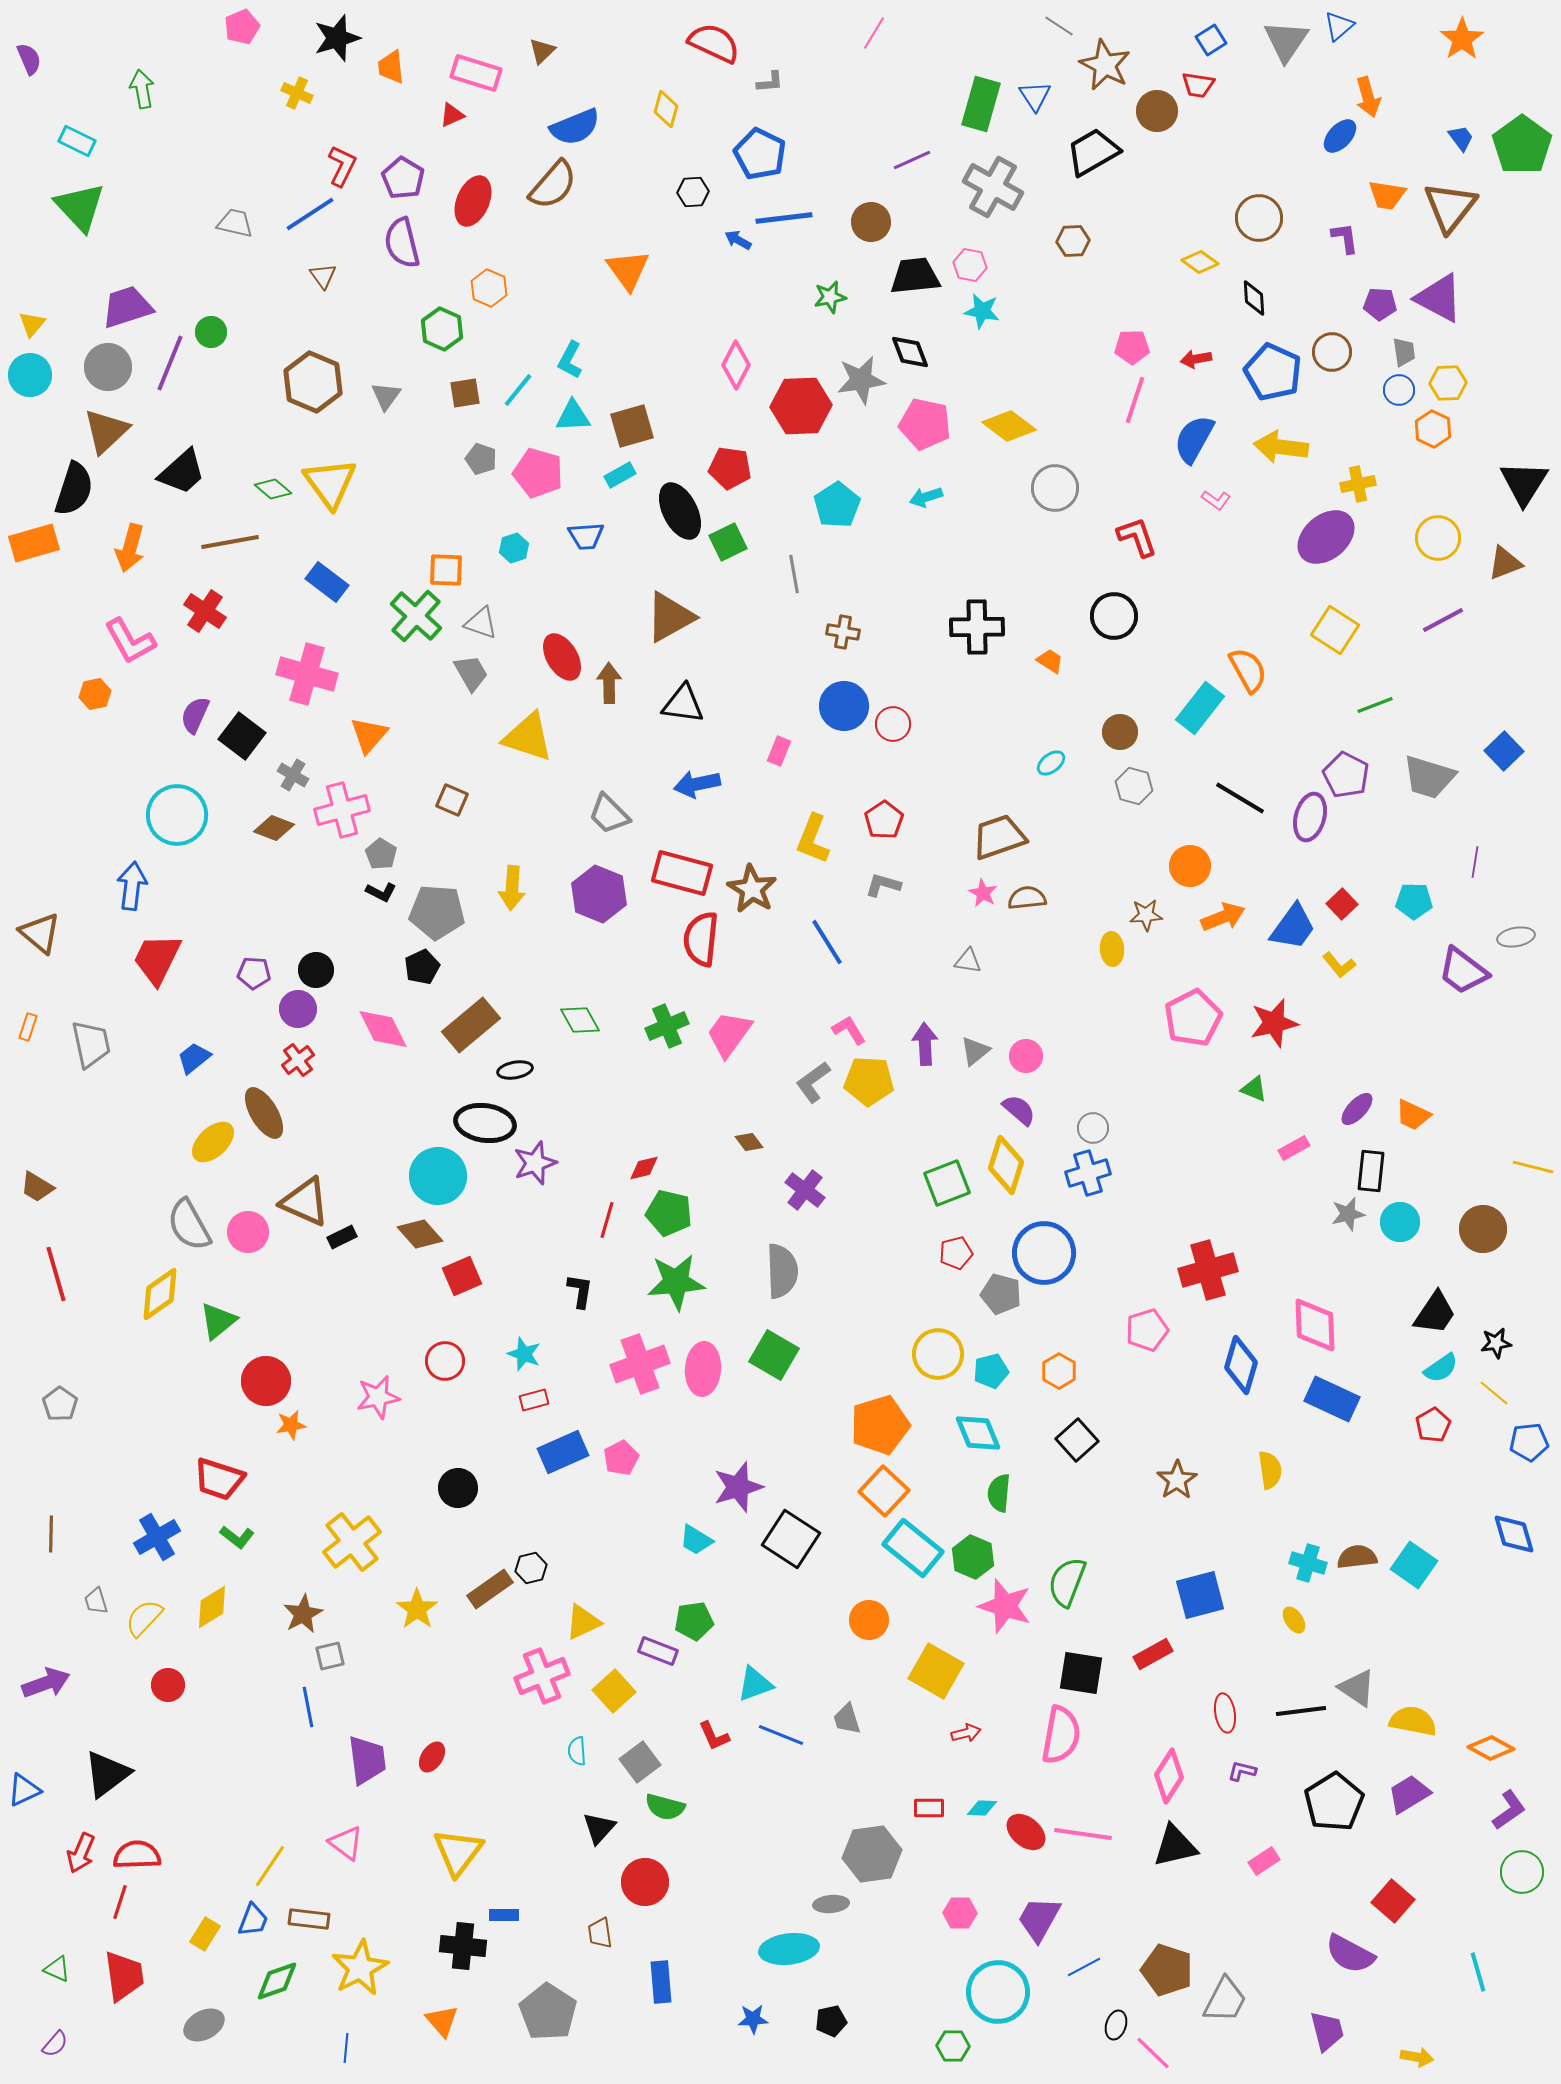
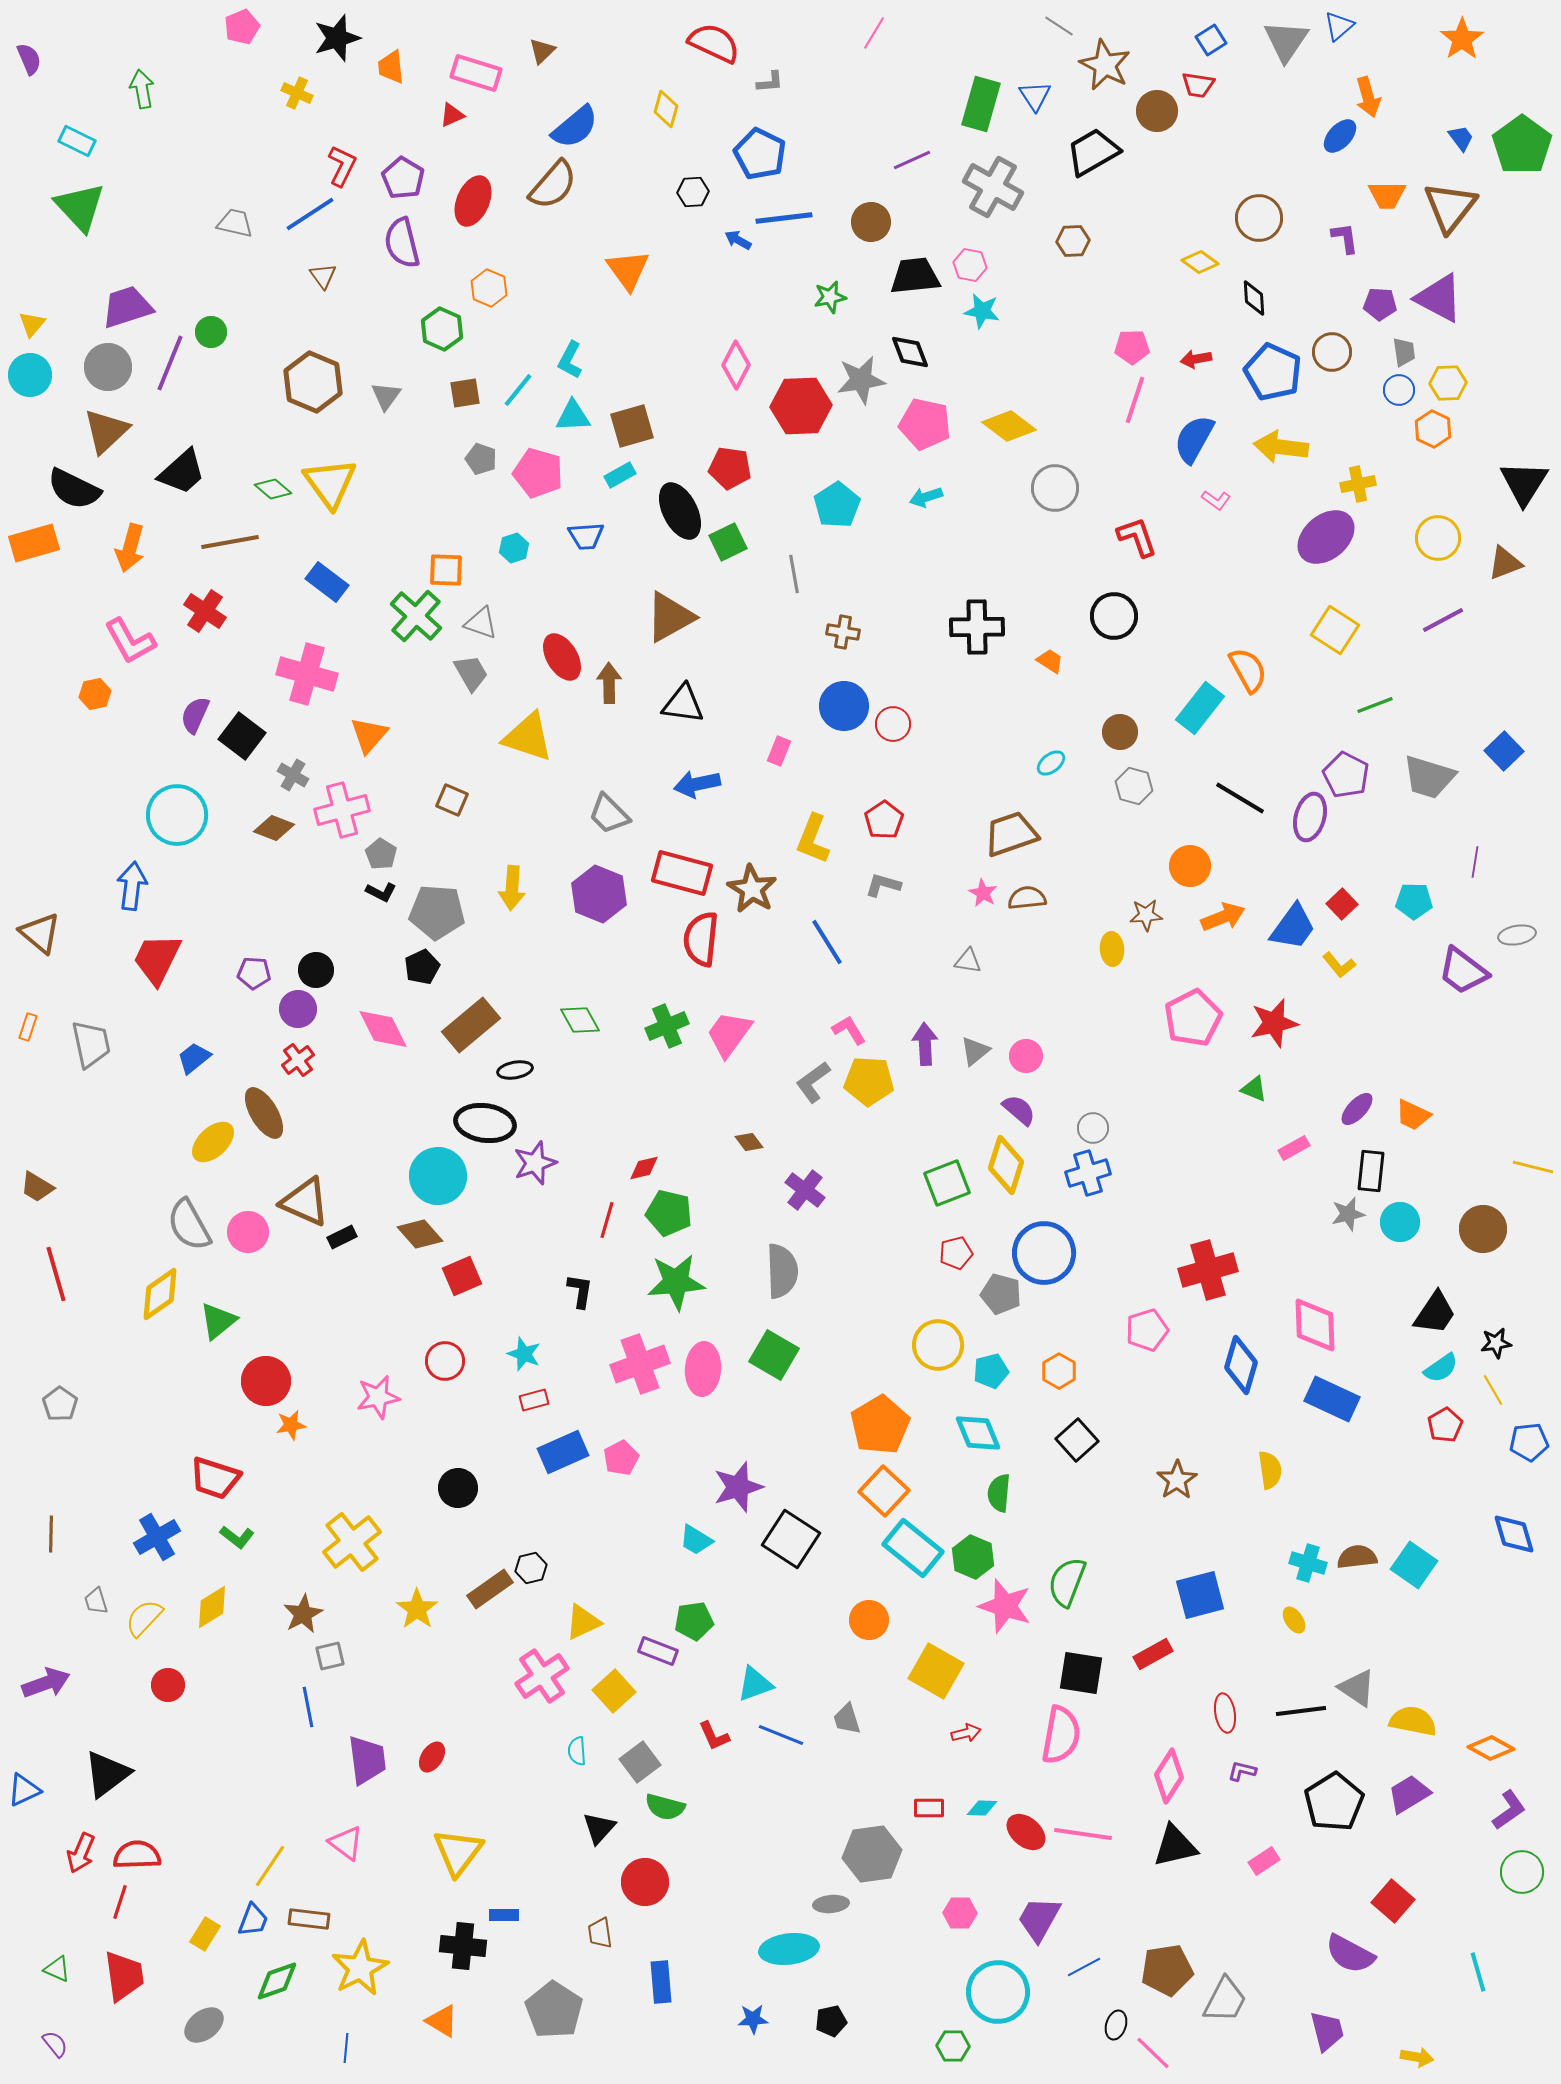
blue semicircle at (575, 127): rotated 18 degrees counterclockwise
orange trapezoid at (1387, 195): rotated 9 degrees counterclockwise
black semicircle at (74, 489): rotated 98 degrees clockwise
brown trapezoid at (999, 837): moved 12 px right, 3 px up
gray ellipse at (1516, 937): moved 1 px right, 2 px up
yellow circle at (938, 1354): moved 9 px up
yellow line at (1494, 1393): moved 1 px left, 3 px up; rotated 20 degrees clockwise
orange pentagon at (880, 1425): rotated 14 degrees counterclockwise
red pentagon at (1433, 1425): moved 12 px right
red trapezoid at (219, 1479): moved 4 px left, 1 px up
pink cross at (542, 1676): rotated 12 degrees counterclockwise
brown pentagon at (1167, 1970): rotated 27 degrees counterclockwise
gray pentagon at (548, 2012): moved 6 px right, 2 px up
orange triangle at (442, 2021): rotated 18 degrees counterclockwise
gray ellipse at (204, 2025): rotated 9 degrees counterclockwise
purple semicircle at (55, 2044): rotated 80 degrees counterclockwise
